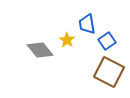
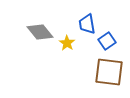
yellow star: moved 3 px down
gray diamond: moved 18 px up
brown square: rotated 20 degrees counterclockwise
